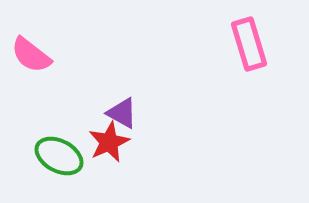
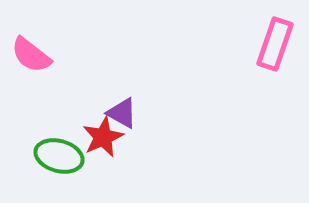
pink rectangle: moved 26 px right; rotated 36 degrees clockwise
red star: moved 6 px left, 5 px up
green ellipse: rotated 12 degrees counterclockwise
